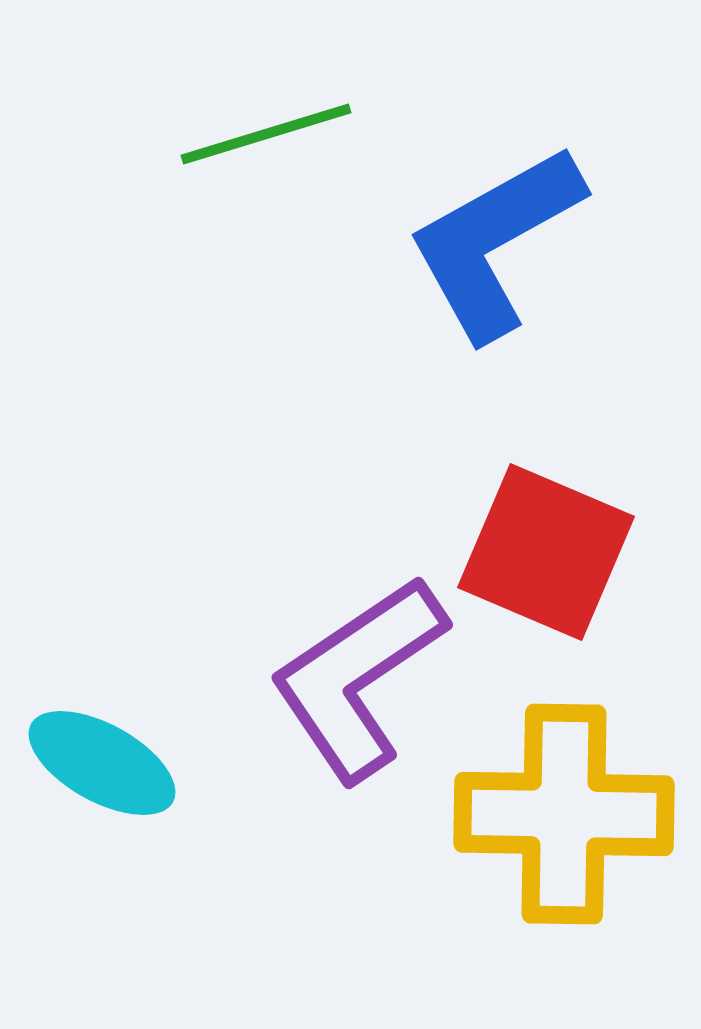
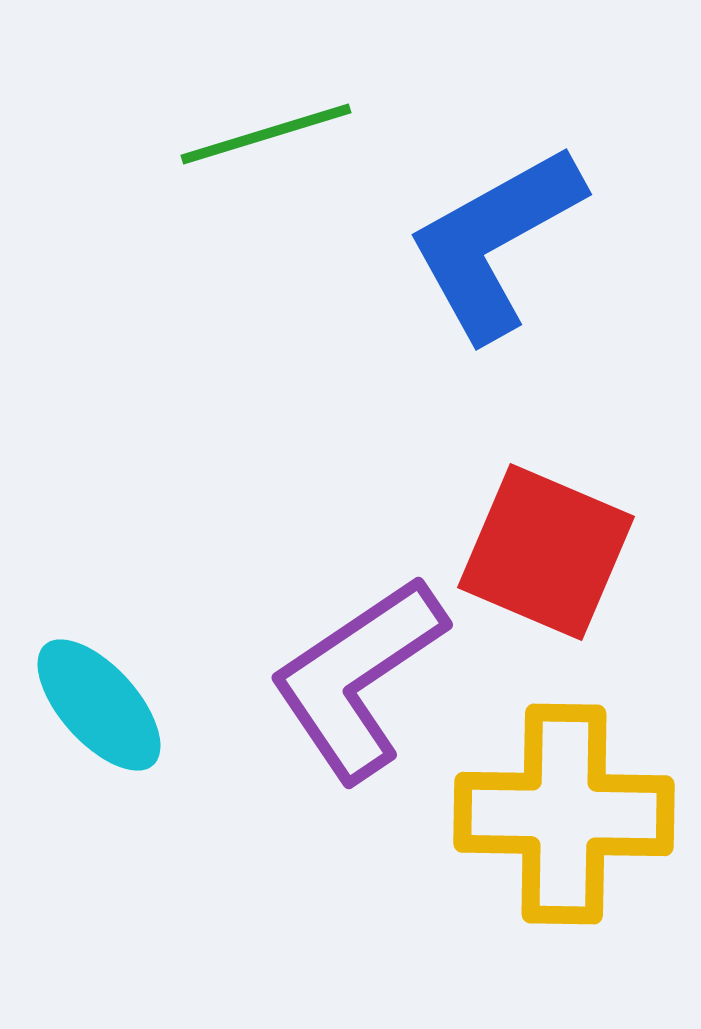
cyan ellipse: moved 3 px left, 58 px up; rotated 19 degrees clockwise
